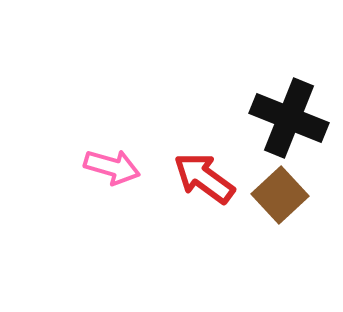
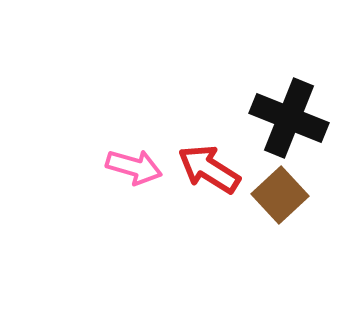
pink arrow: moved 22 px right
red arrow: moved 5 px right, 9 px up; rotated 4 degrees counterclockwise
